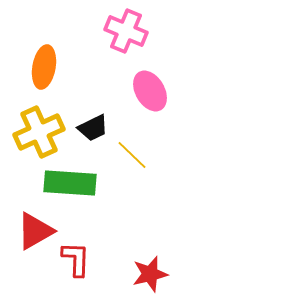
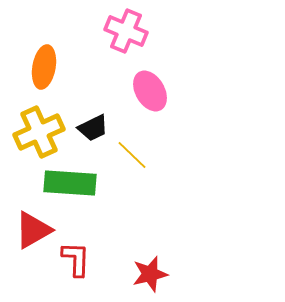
red triangle: moved 2 px left, 1 px up
